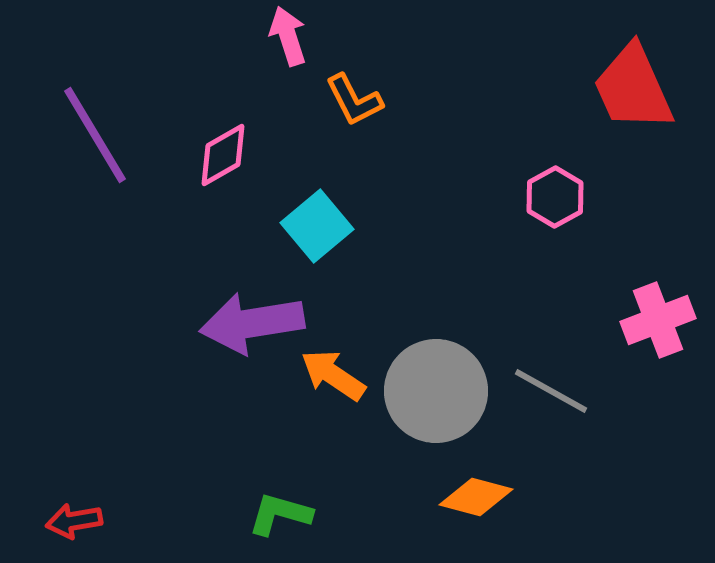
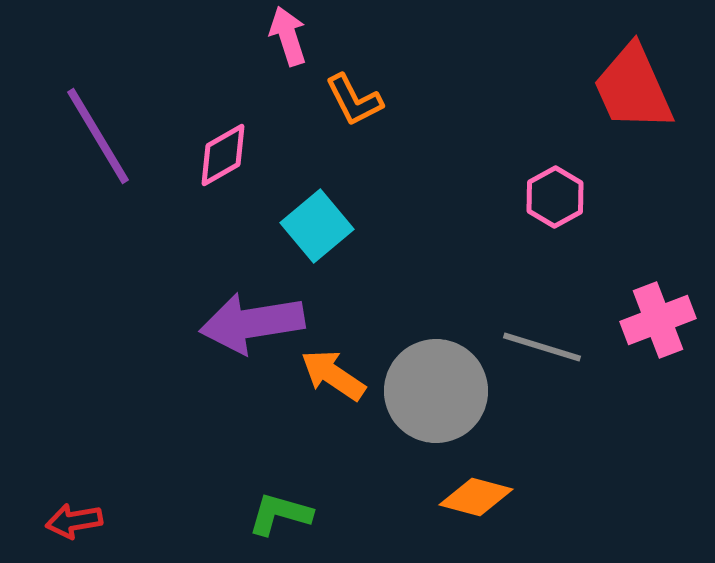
purple line: moved 3 px right, 1 px down
gray line: moved 9 px left, 44 px up; rotated 12 degrees counterclockwise
